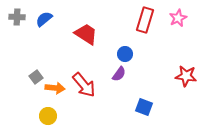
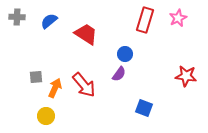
blue semicircle: moved 5 px right, 2 px down
gray square: rotated 32 degrees clockwise
orange arrow: rotated 72 degrees counterclockwise
blue square: moved 1 px down
yellow circle: moved 2 px left
